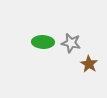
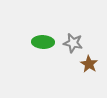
gray star: moved 2 px right
